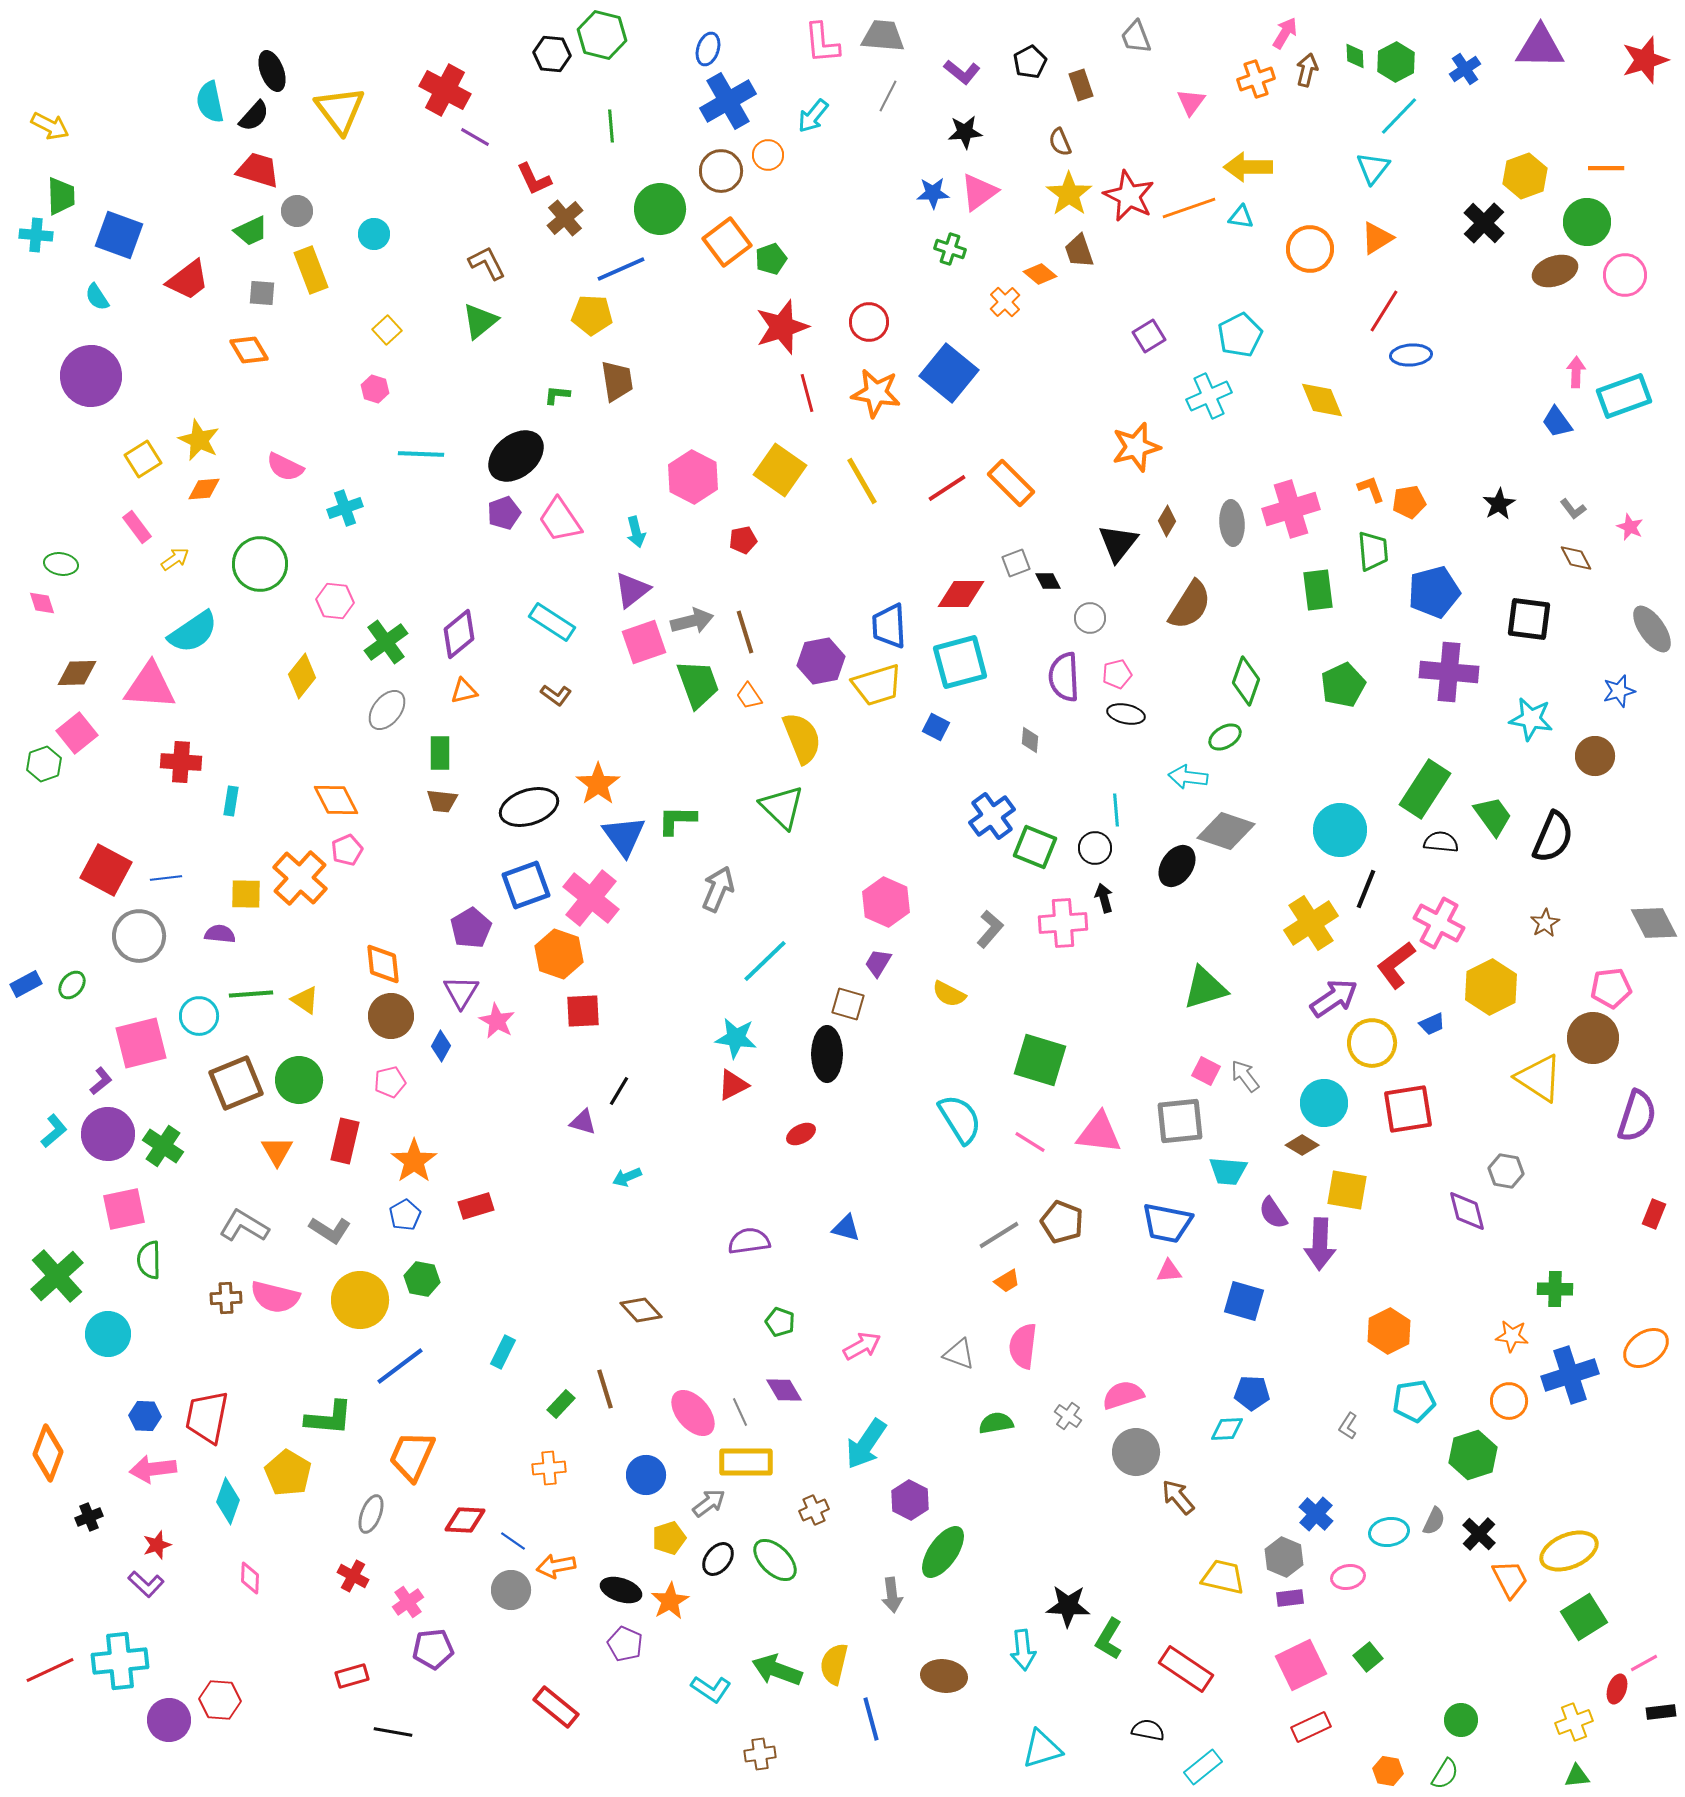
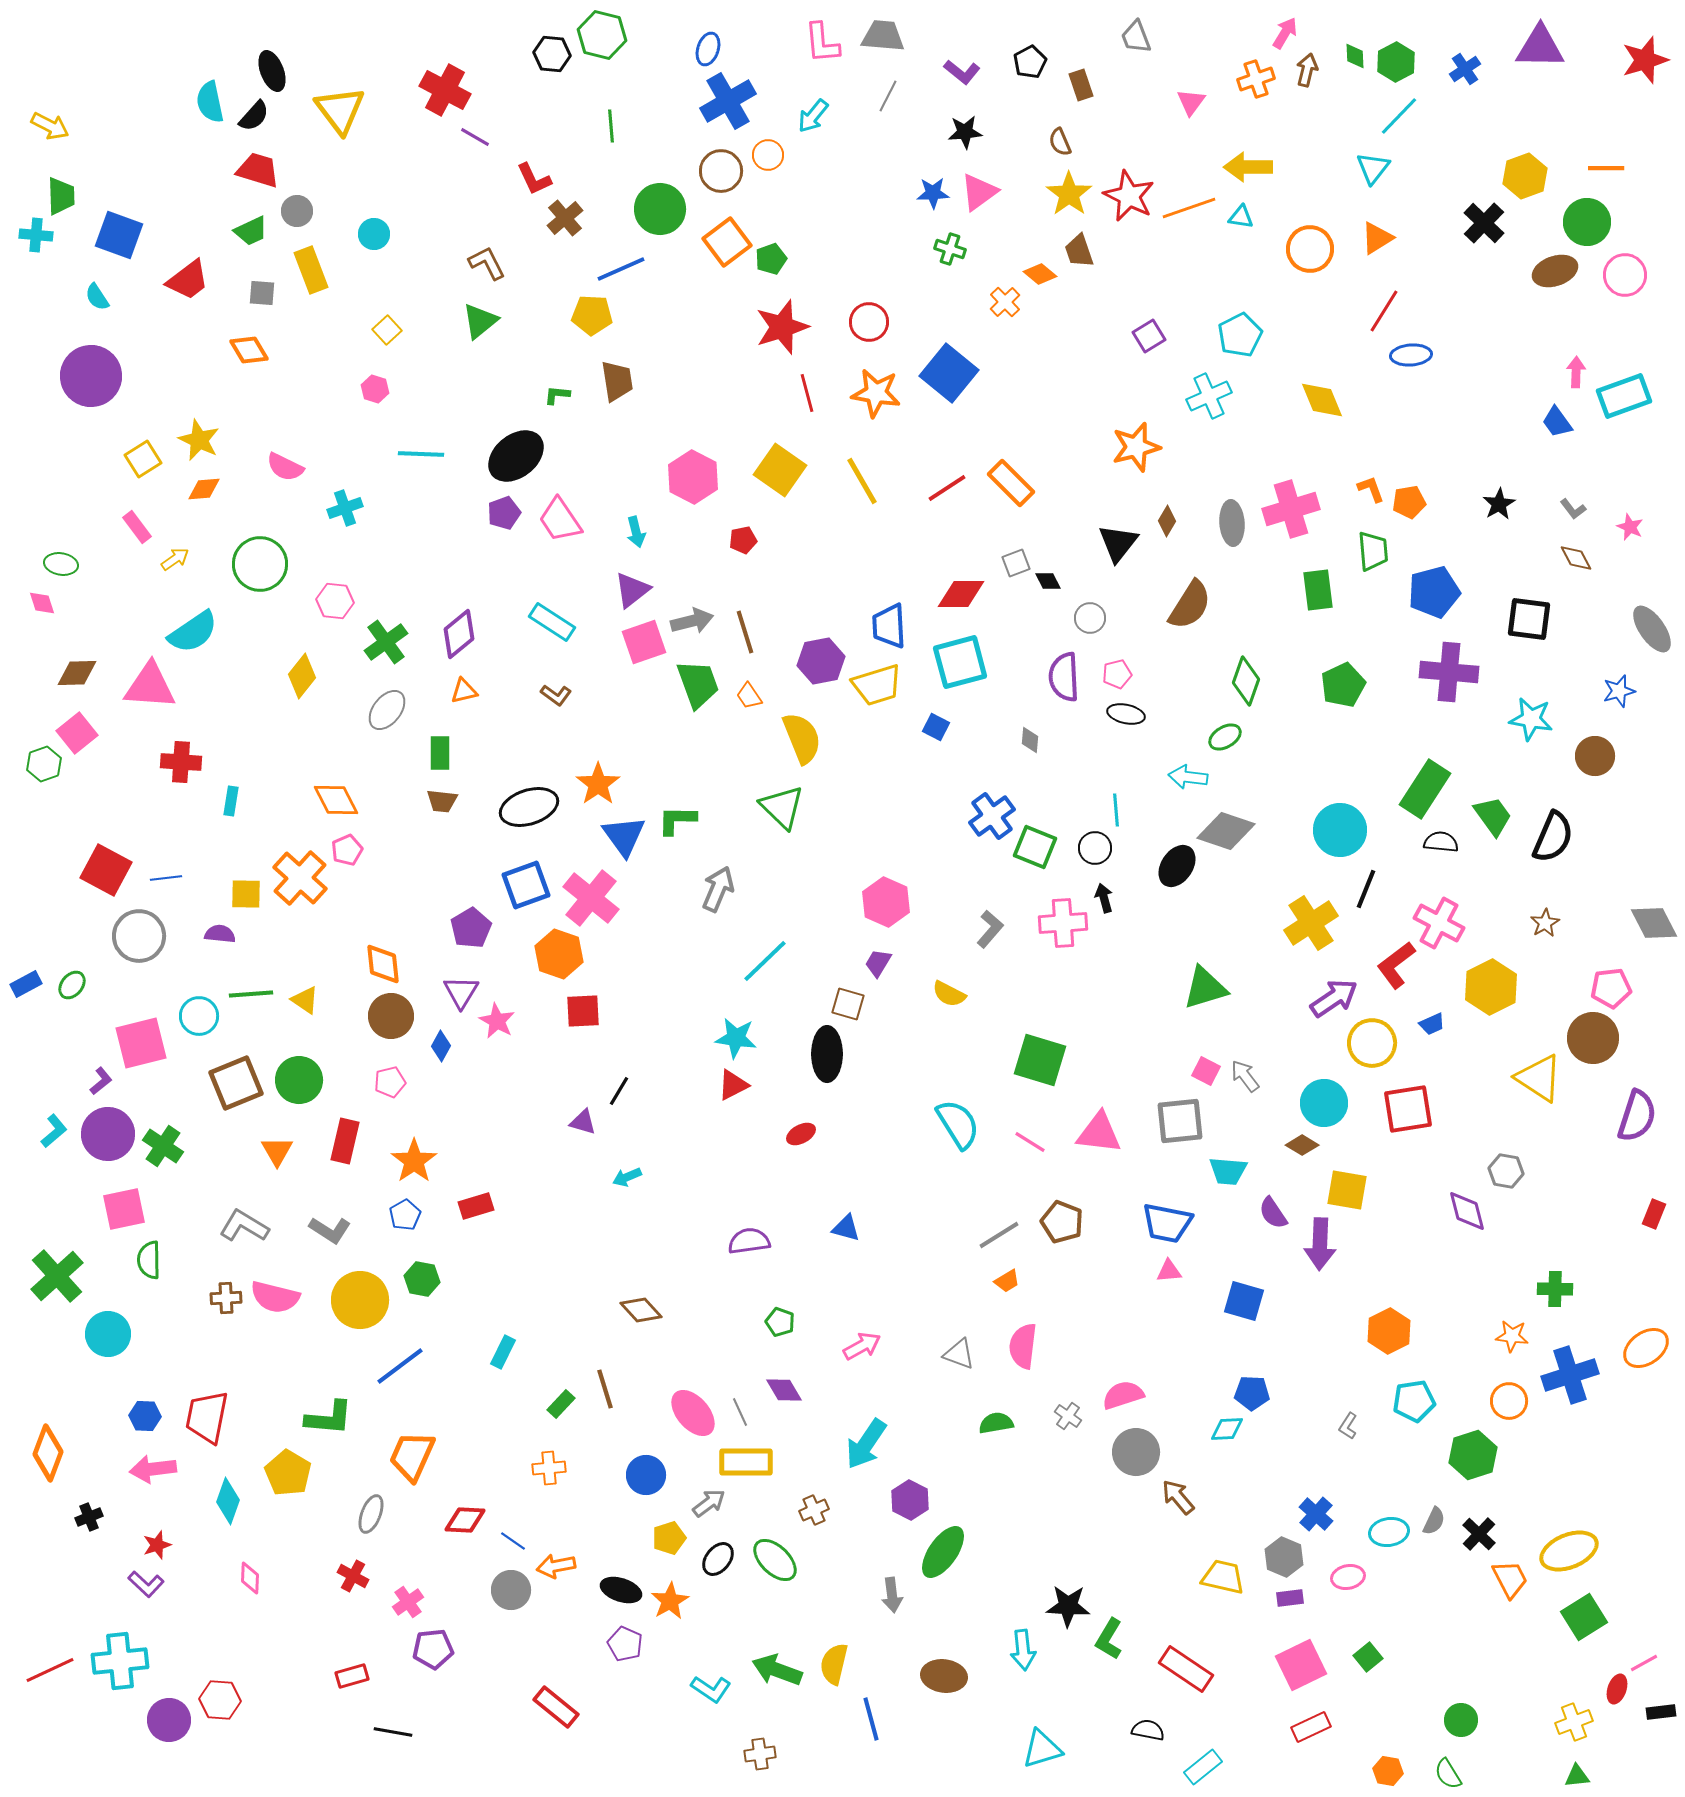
cyan semicircle at (960, 1119): moved 2 px left, 5 px down
green semicircle at (1445, 1774): moved 3 px right; rotated 116 degrees clockwise
